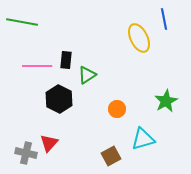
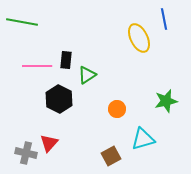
green star: rotated 15 degrees clockwise
